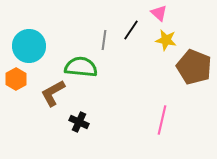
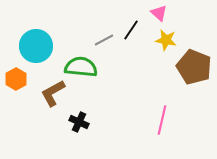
gray line: rotated 54 degrees clockwise
cyan circle: moved 7 px right
